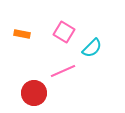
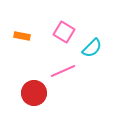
orange rectangle: moved 2 px down
